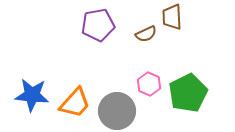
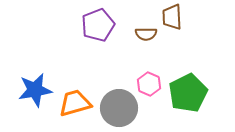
purple pentagon: rotated 12 degrees counterclockwise
brown semicircle: rotated 25 degrees clockwise
blue star: moved 3 px right, 5 px up; rotated 16 degrees counterclockwise
orange trapezoid: rotated 148 degrees counterclockwise
gray circle: moved 2 px right, 3 px up
